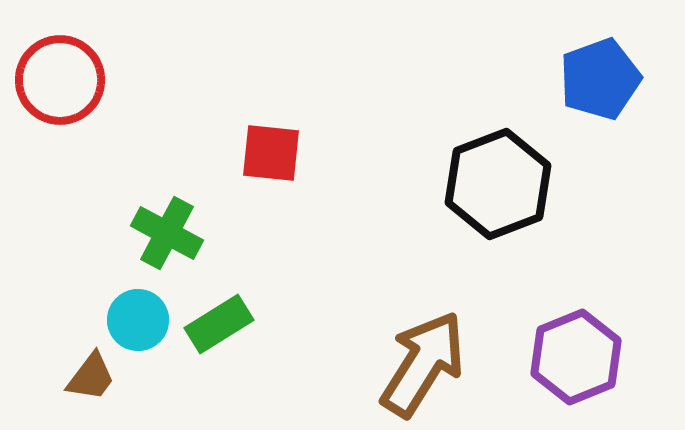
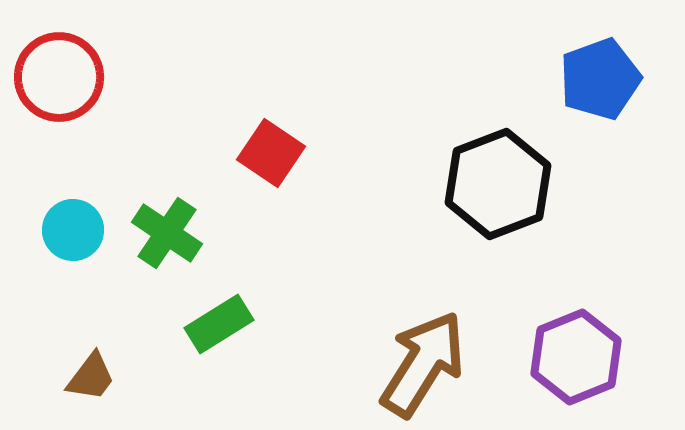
red circle: moved 1 px left, 3 px up
red square: rotated 28 degrees clockwise
green cross: rotated 6 degrees clockwise
cyan circle: moved 65 px left, 90 px up
